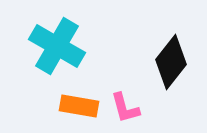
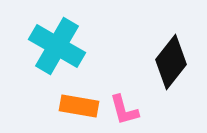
pink L-shape: moved 1 px left, 2 px down
